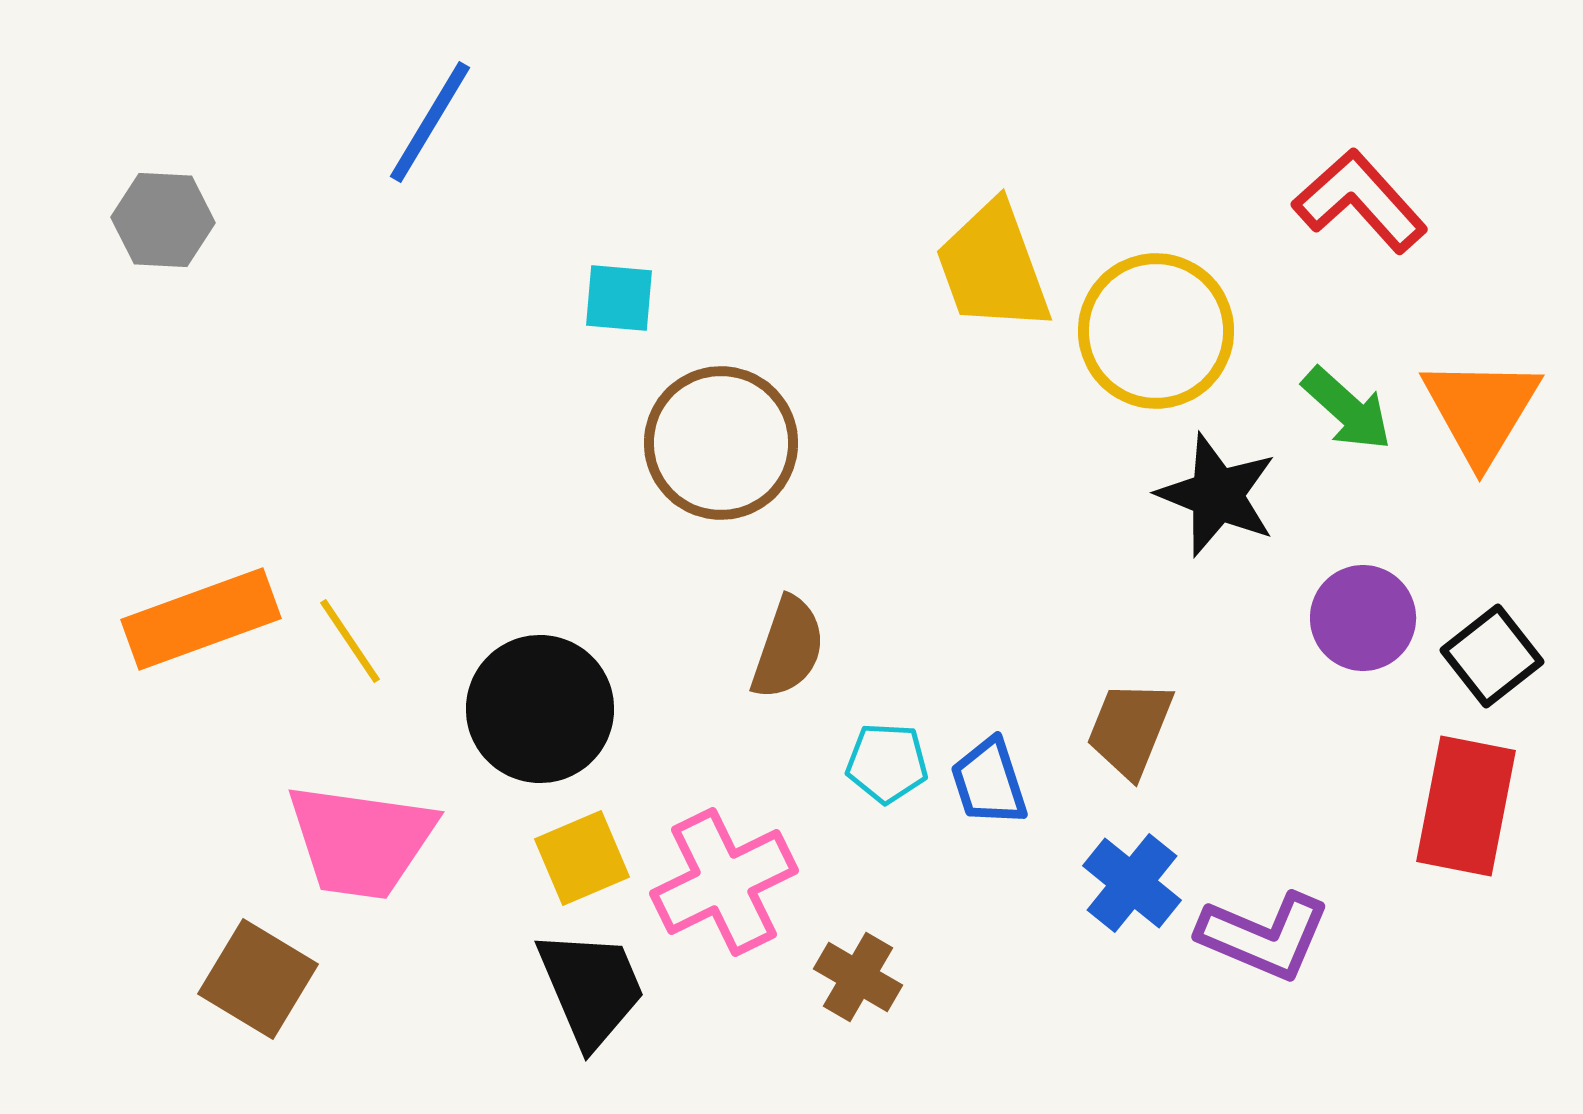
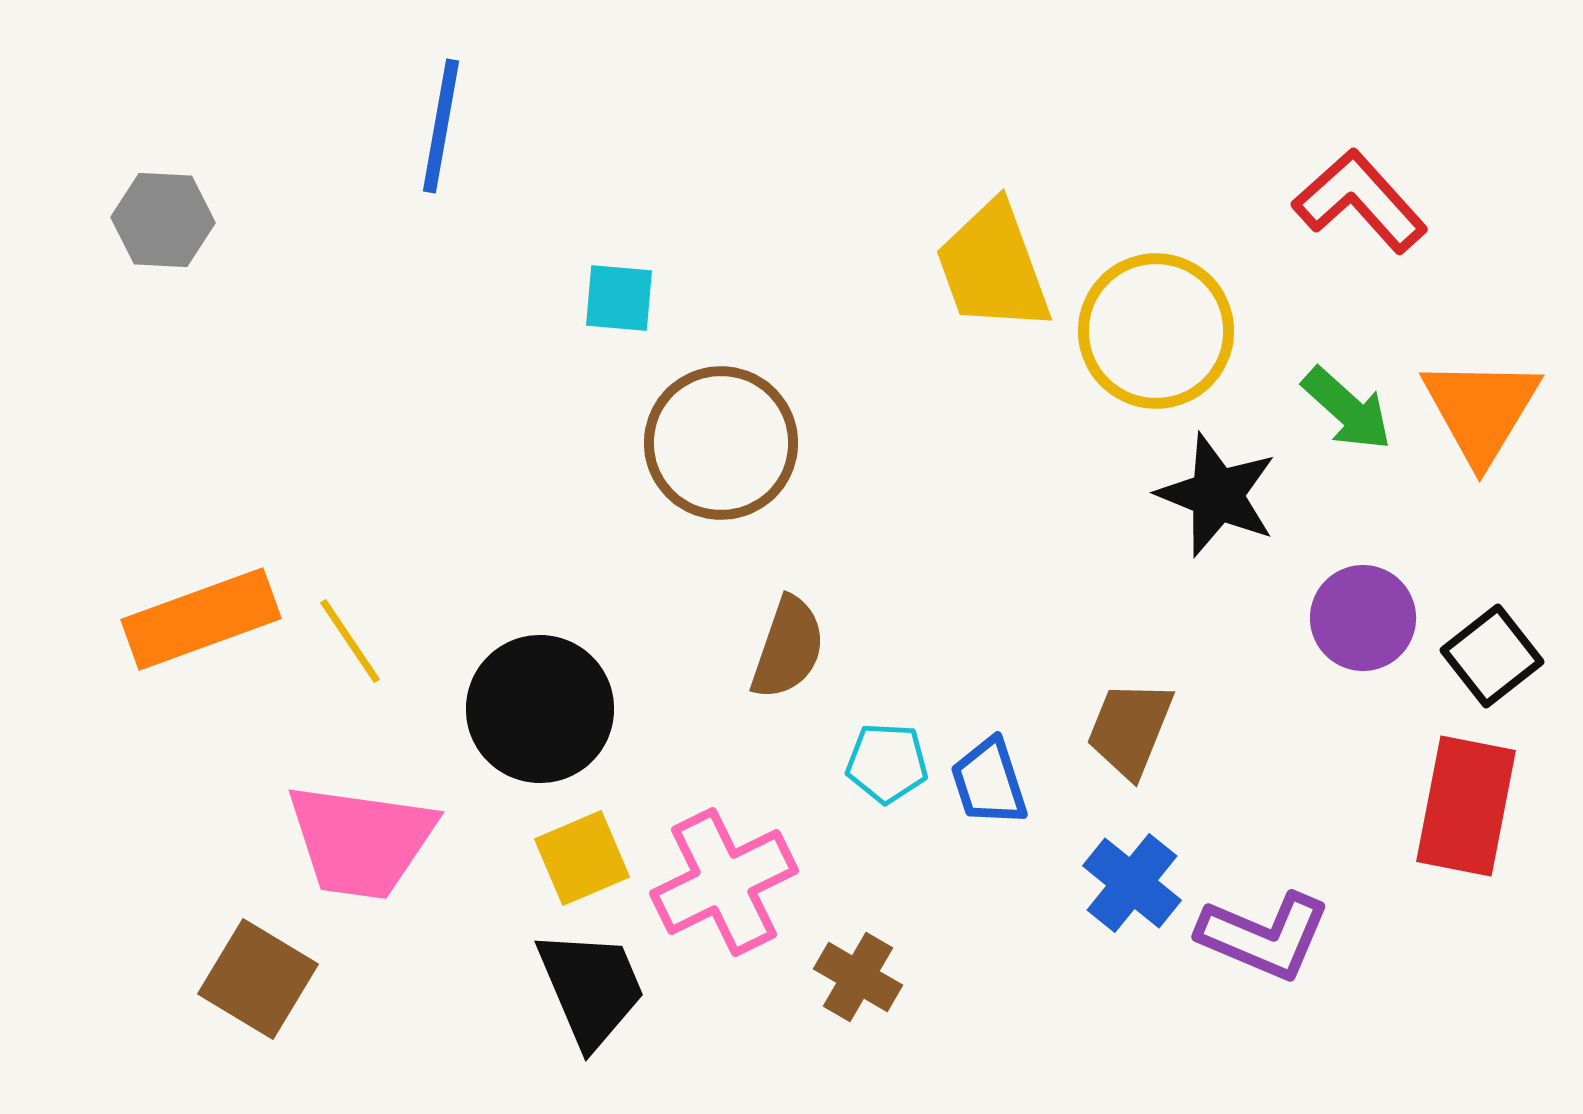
blue line: moved 11 px right, 4 px down; rotated 21 degrees counterclockwise
